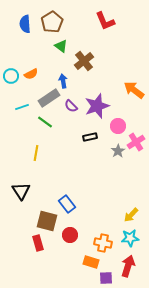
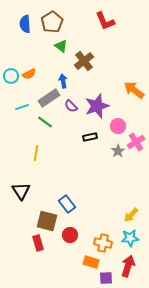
orange semicircle: moved 2 px left
